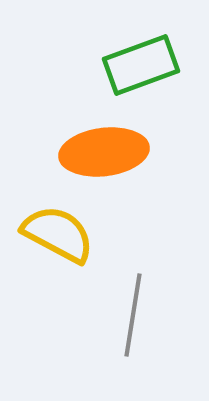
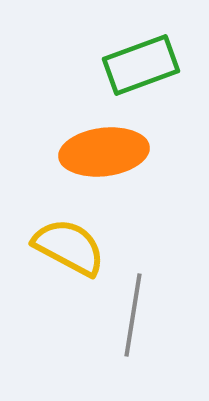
yellow semicircle: moved 11 px right, 13 px down
